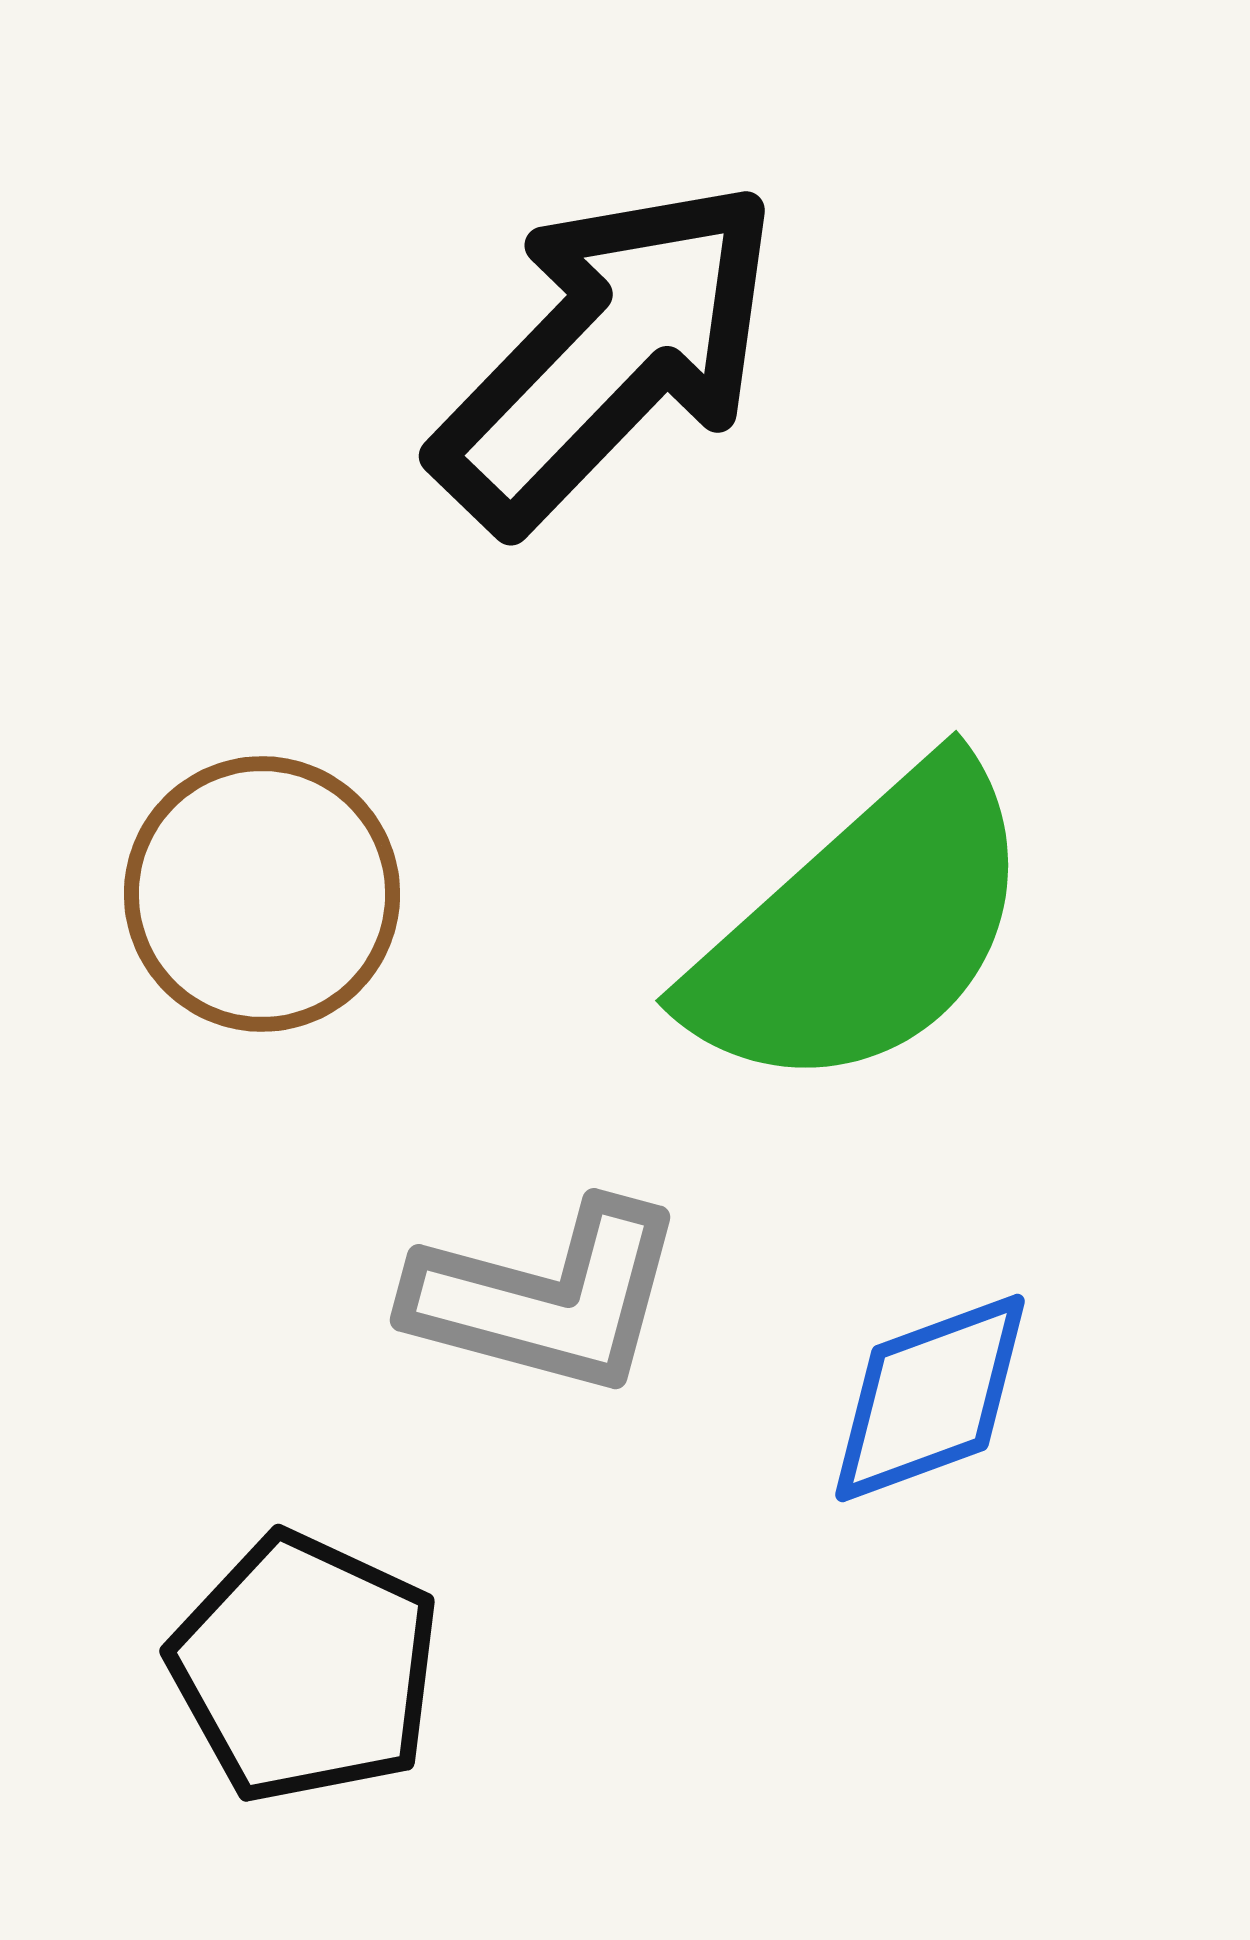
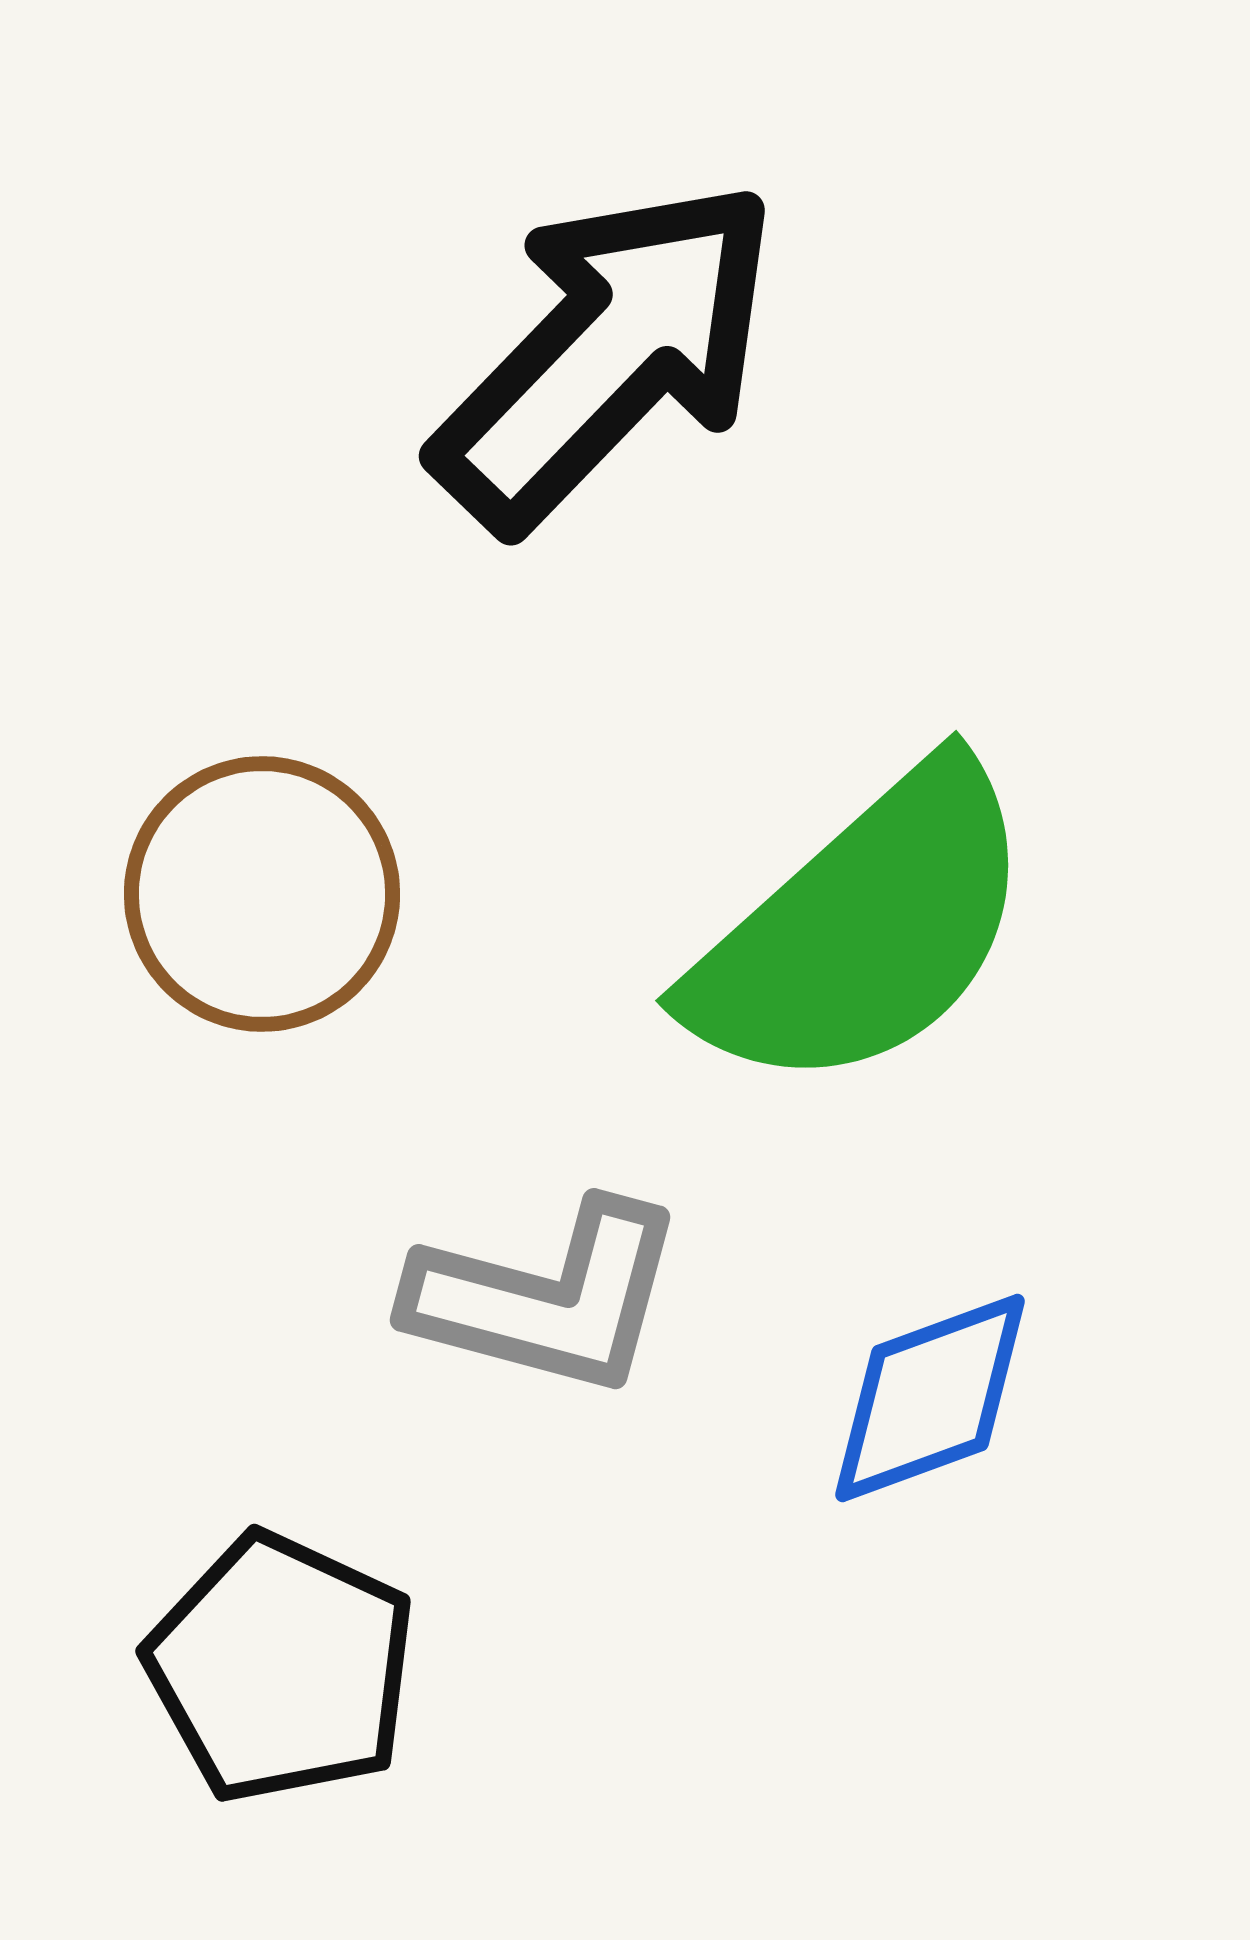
black pentagon: moved 24 px left
